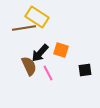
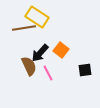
orange square: rotated 21 degrees clockwise
